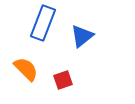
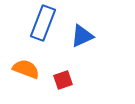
blue triangle: rotated 15 degrees clockwise
orange semicircle: rotated 24 degrees counterclockwise
